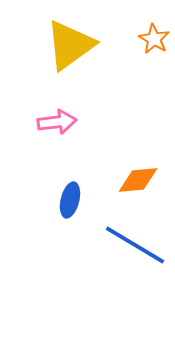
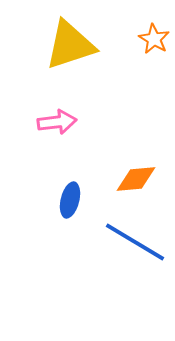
yellow triangle: rotated 18 degrees clockwise
orange diamond: moved 2 px left, 1 px up
blue line: moved 3 px up
